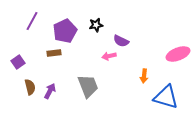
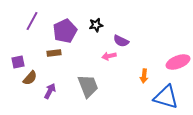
pink ellipse: moved 8 px down
purple square: rotated 24 degrees clockwise
brown semicircle: moved 9 px up; rotated 56 degrees clockwise
